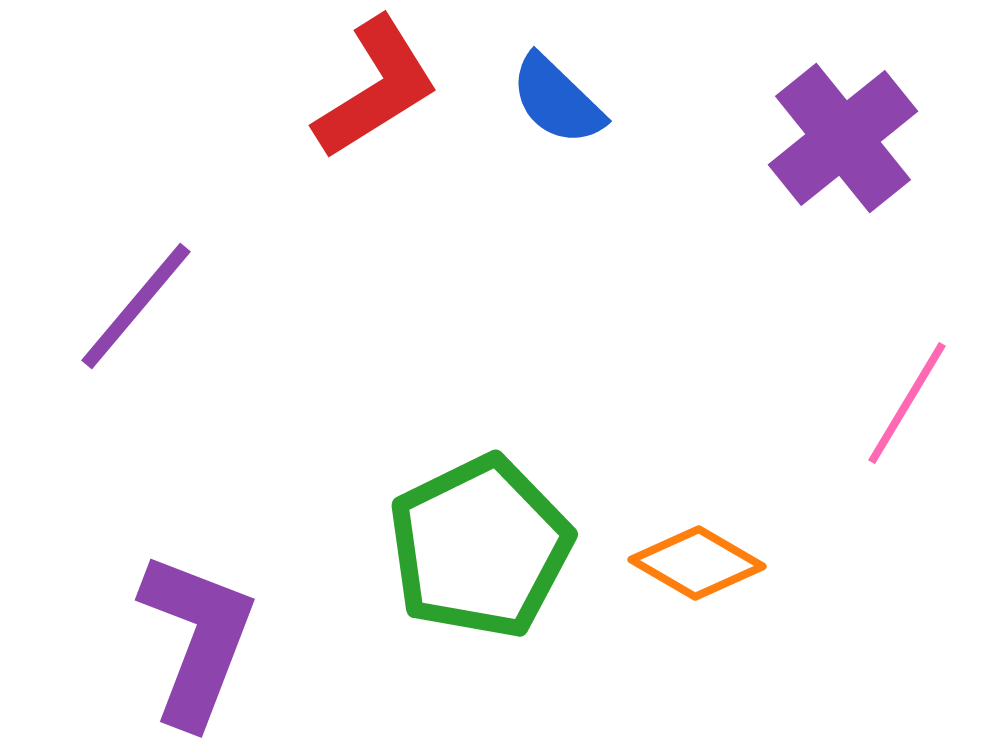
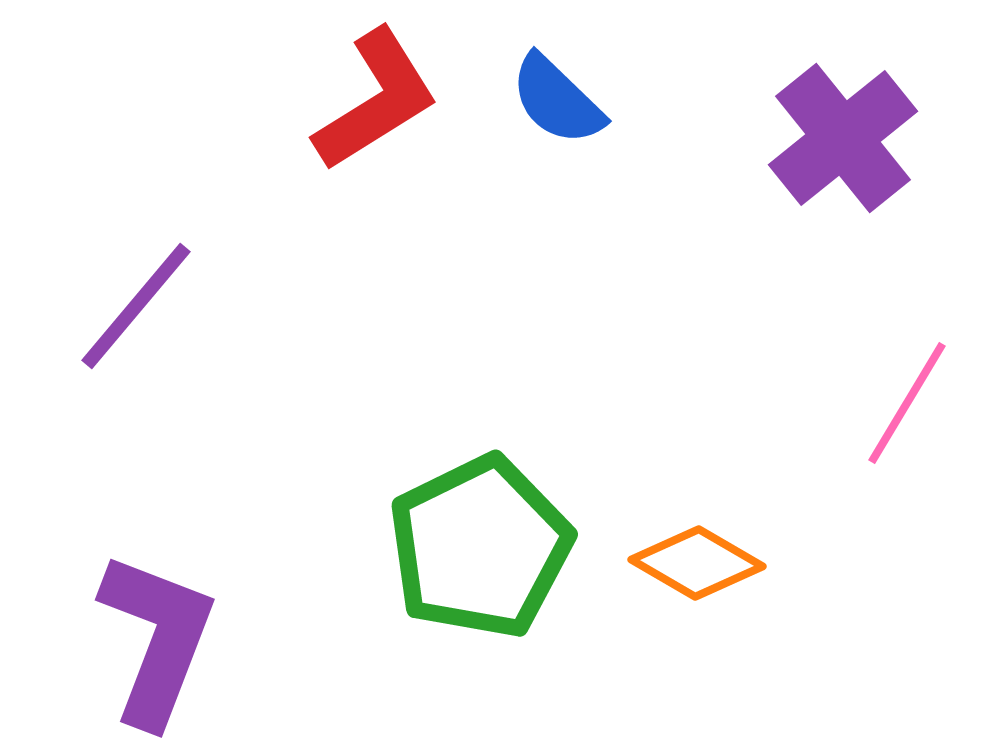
red L-shape: moved 12 px down
purple L-shape: moved 40 px left
